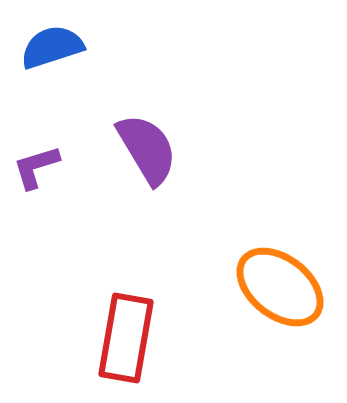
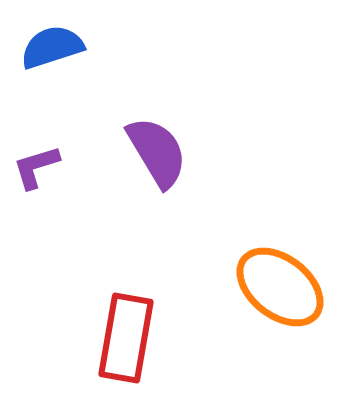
purple semicircle: moved 10 px right, 3 px down
